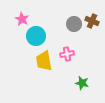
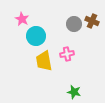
green star: moved 8 px left, 9 px down
